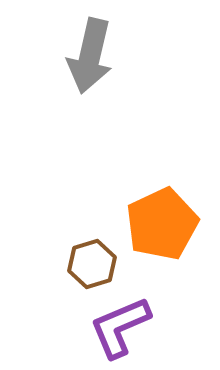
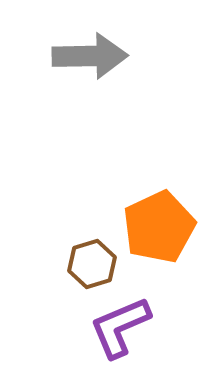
gray arrow: rotated 104 degrees counterclockwise
orange pentagon: moved 3 px left, 3 px down
